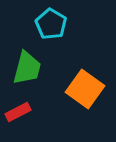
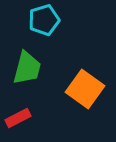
cyan pentagon: moved 7 px left, 4 px up; rotated 24 degrees clockwise
red rectangle: moved 6 px down
